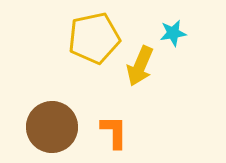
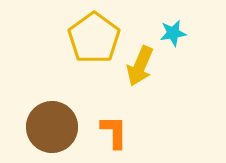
yellow pentagon: rotated 24 degrees counterclockwise
